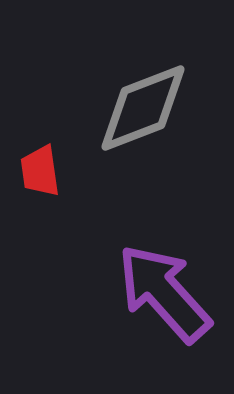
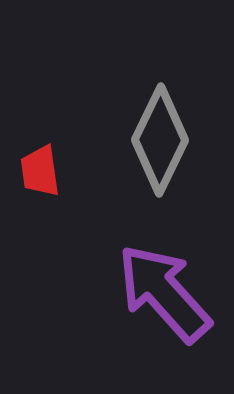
gray diamond: moved 17 px right, 32 px down; rotated 43 degrees counterclockwise
